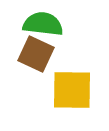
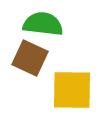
brown square: moved 6 px left, 4 px down
